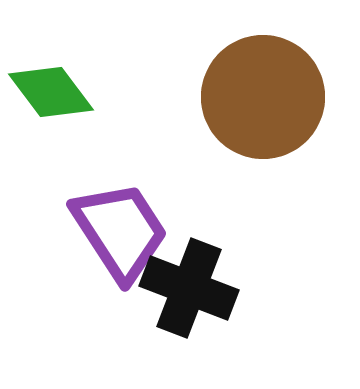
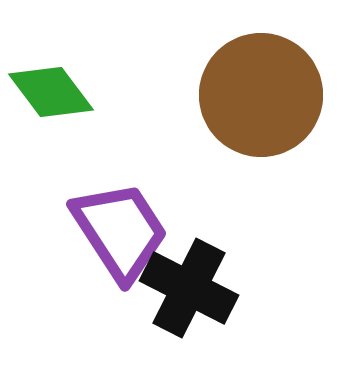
brown circle: moved 2 px left, 2 px up
black cross: rotated 6 degrees clockwise
